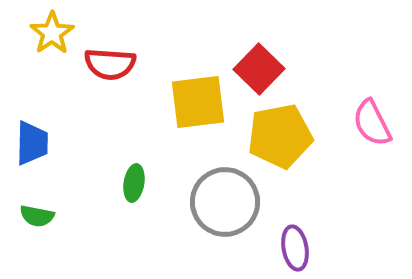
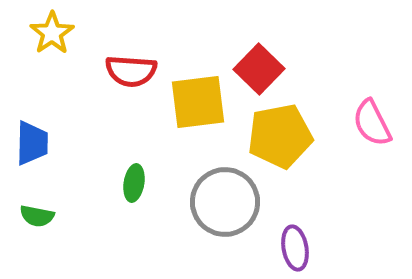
red semicircle: moved 21 px right, 7 px down
